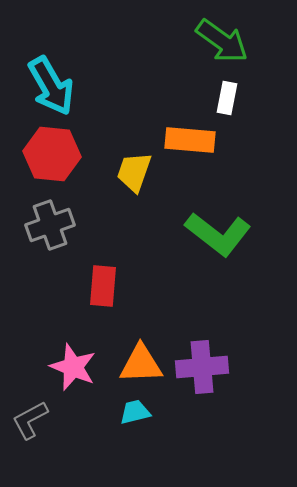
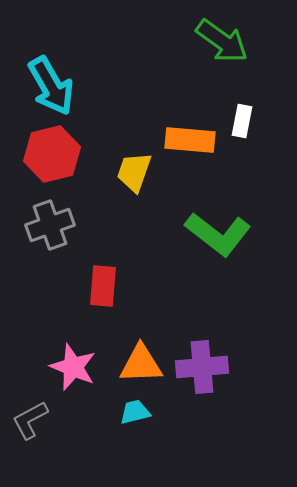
white rectangle: moved 15 px right, 23 px down
red hexagon: rotated 20 degrees counterclockwise
